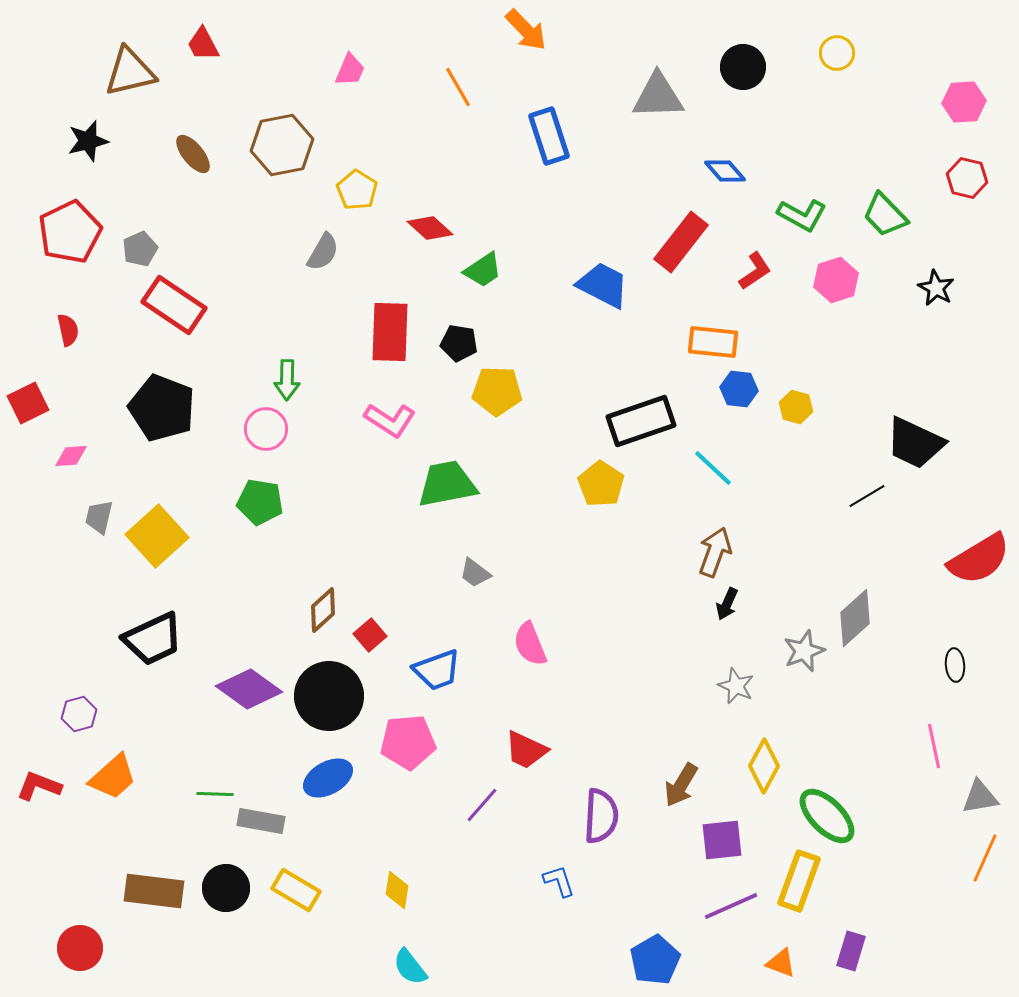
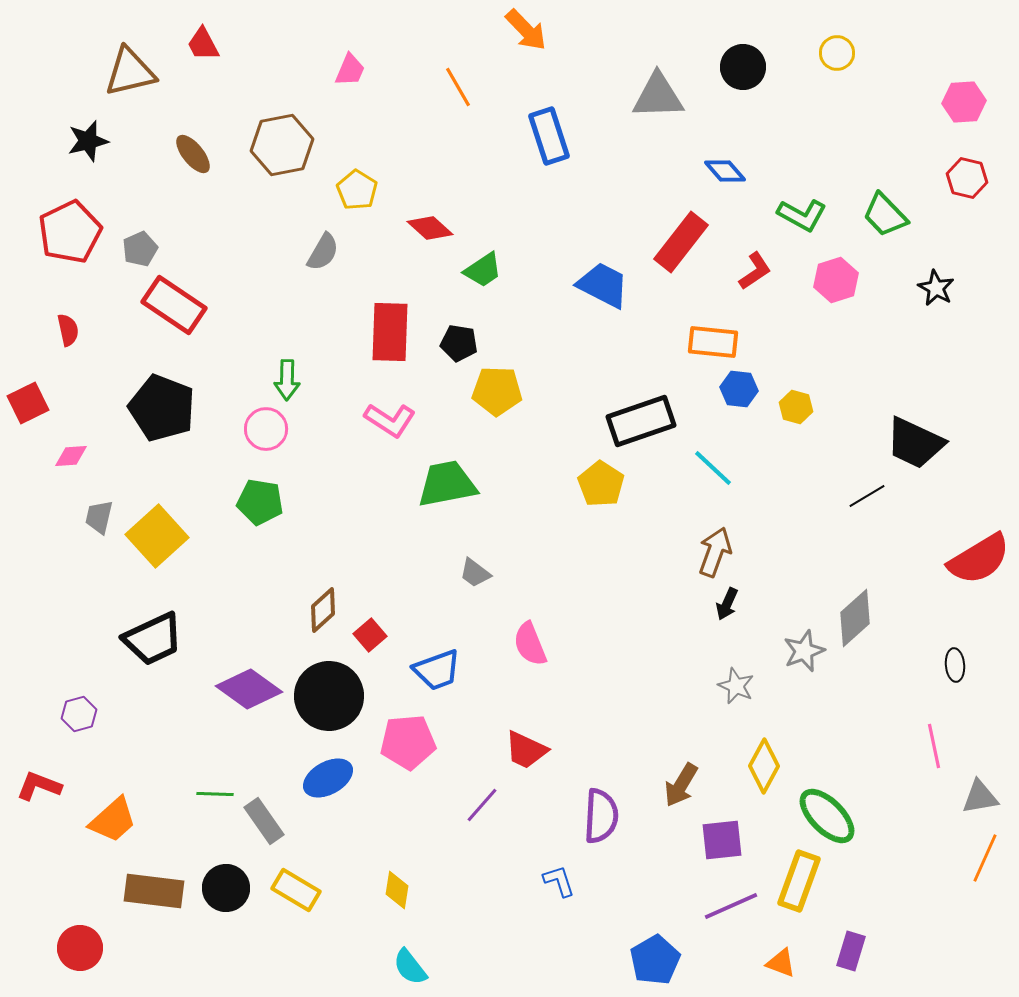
orange trapezoid at (113, 777): moved 43 px down
gray rectangle at (261, 821): moved 3 px right; rotated 45 degrees clockwise
